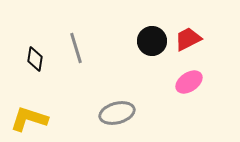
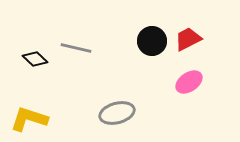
gray line: rotated 60 degrees counterclockwise
black diamond: rotated 55 degrees counterclockwise
